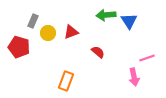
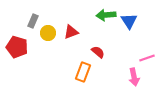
red pentagon: moved 2 px left
orange rectangle: moved 17 px right, 9 px up
